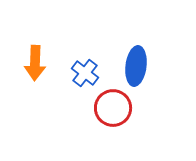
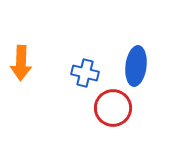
orange arrow: moved 14 px left
blue cross: rotated 24 degrees counterclockwise
